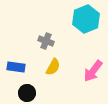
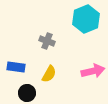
gray cross: moved 1 px right
yellow semicircle: moved 4 px left, 7 px down
pink arrow: rotated 140 degrees counterclockwise
